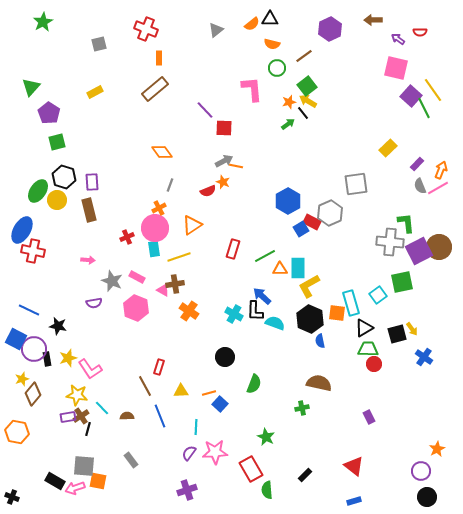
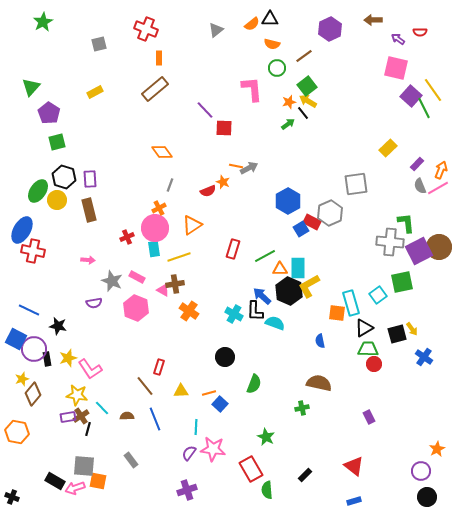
gray arrow at (224, 161): moved 25 px right, 7 px down
purple rectangle at (92, 182): moved 2 px left, 3 px up
black hexagon at (310, 319): moved 21 px left, 28 px up
brown line at (145, 386): rotated 10 degrees counterclockwise
blue line at (160, 416): moved 5 px left, 3 px down
pink star at (215, 452): moved 2 px left, 3 px up; rotated 10 degrees clockwise
